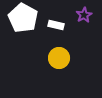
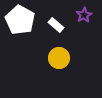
white pentagon: moved 3 px left, 2 px down
white rectangle: rotated 28 degrees clockwise
